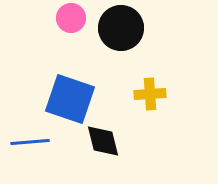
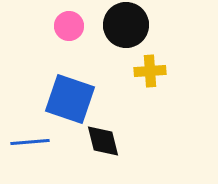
pink circle: moved 2 px left, 8 px down
black circle: moved 5 px right, 3 px up
yellow cross: moved 23 px up
